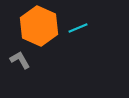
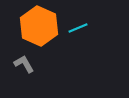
gray L-shape: moved 4 px right, 4 px down
